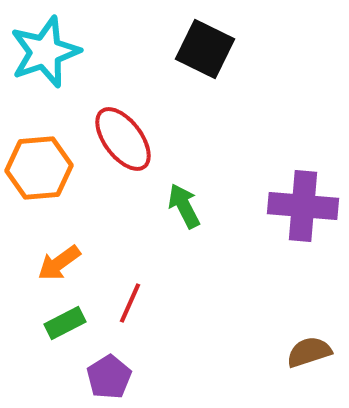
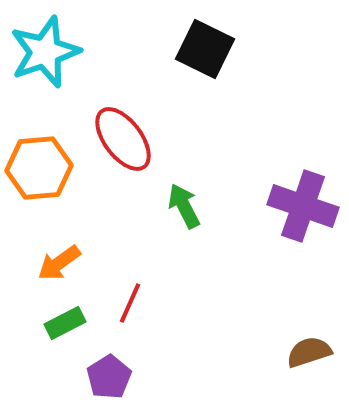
purple cross: rotated 14 degrees clockwise
